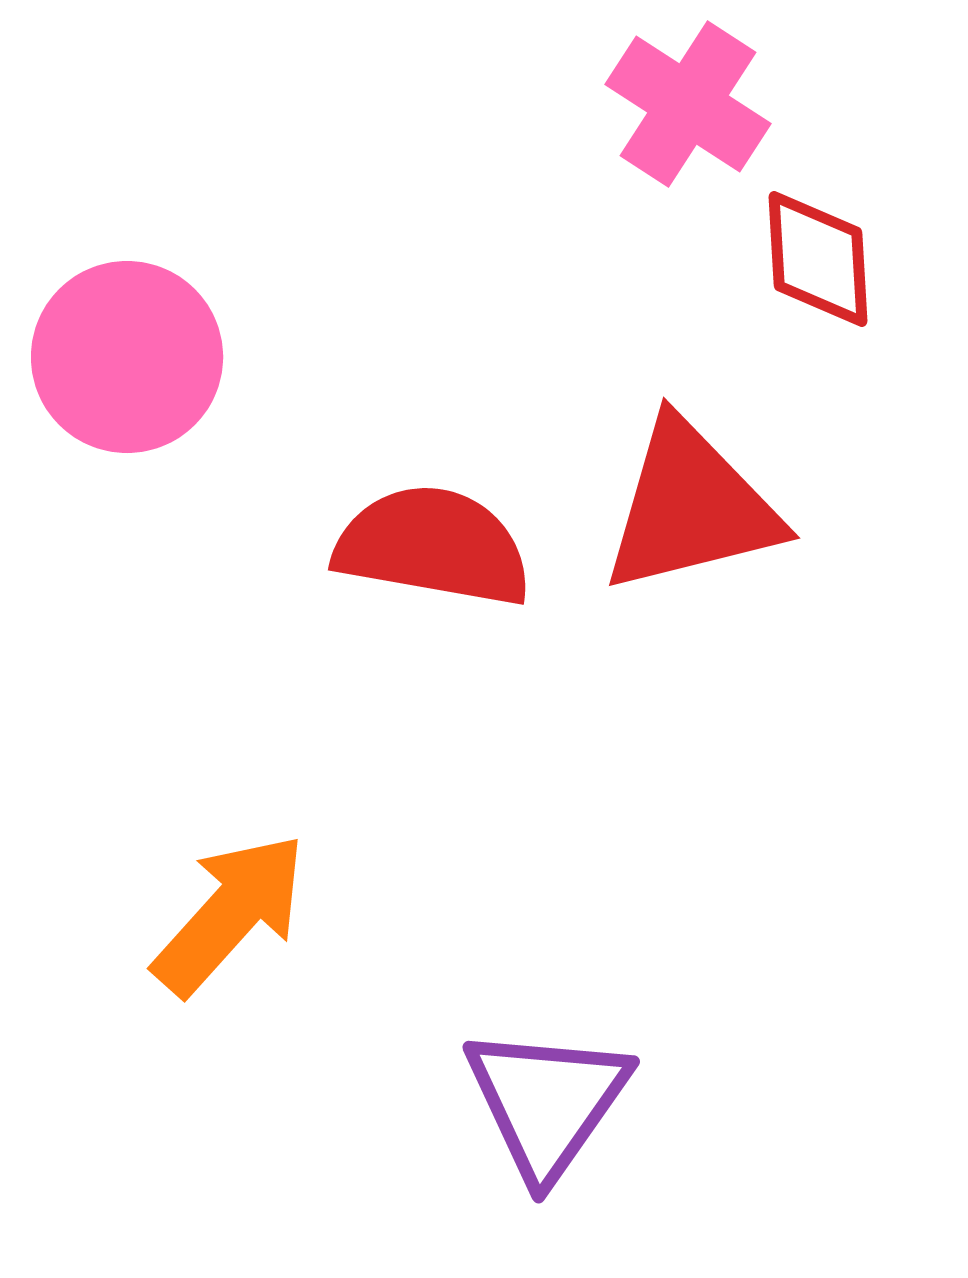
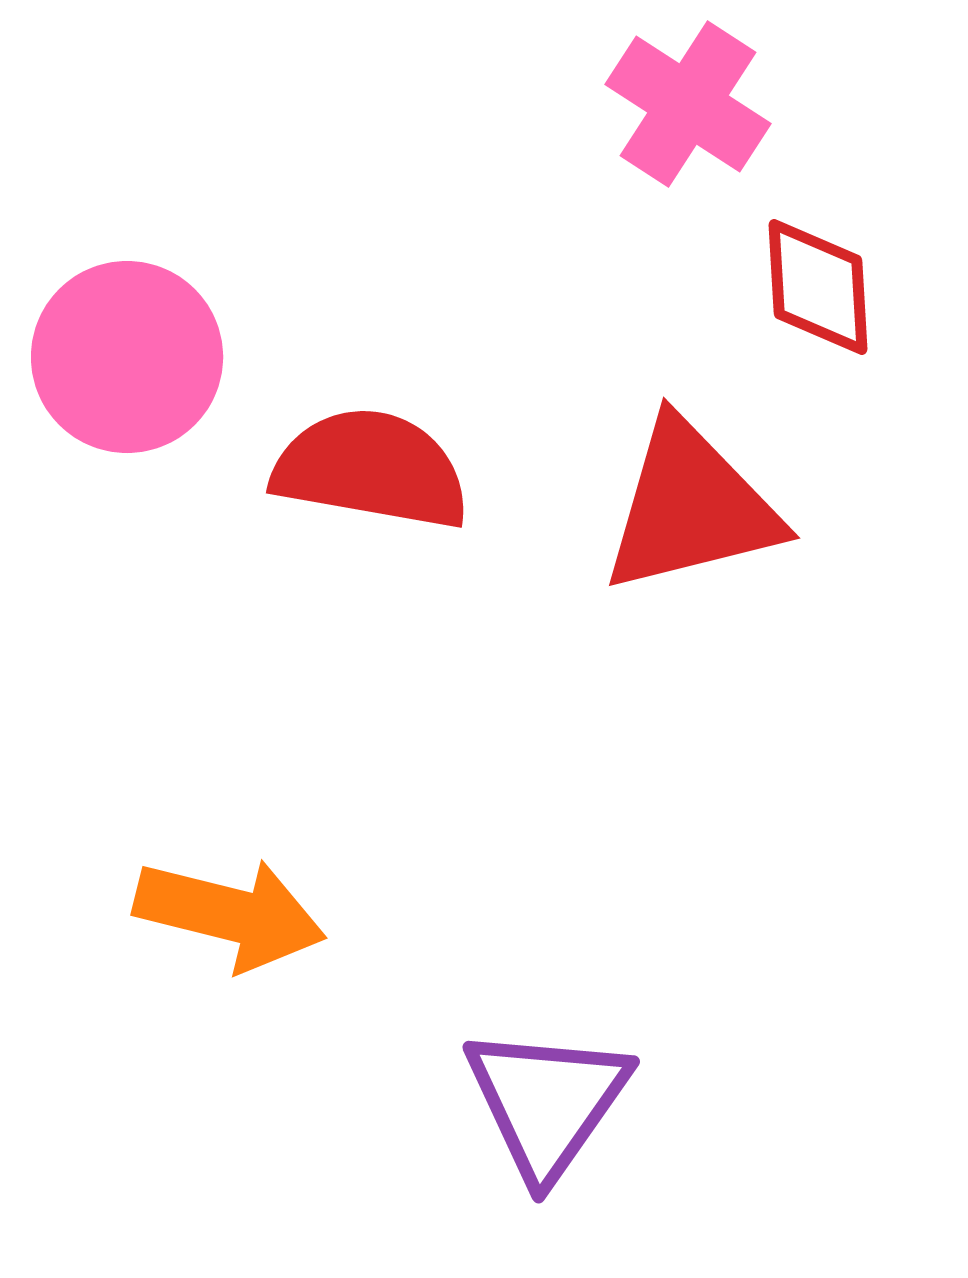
red diamond: moved 28 px down
red semicircle: moved 62 px left, 77 px up
orange arrow: rotated 62 degrees clockwise
